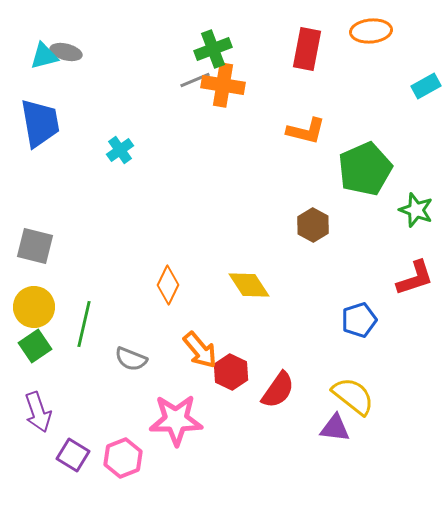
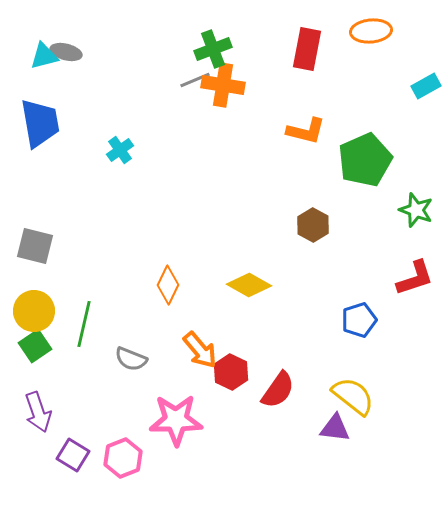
green pentagon: moved 9 px up
yellow diamond: rotated 27 degrees counterclockwise
yellow circle: moved 4 px down
